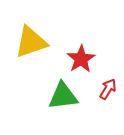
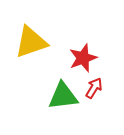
red star: moved 2 px right, 1 px up; rotated 12 degrees clockwise
red arrow: moved 14 px left, 1 px up
